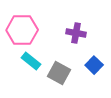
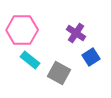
purple cross: rotated 24 degrees clockwise
cyan rectangle: moved 1 px left, 1 px up
blue square: moved 3 px left, 8 px up; rotated 12 degrees clockwise
